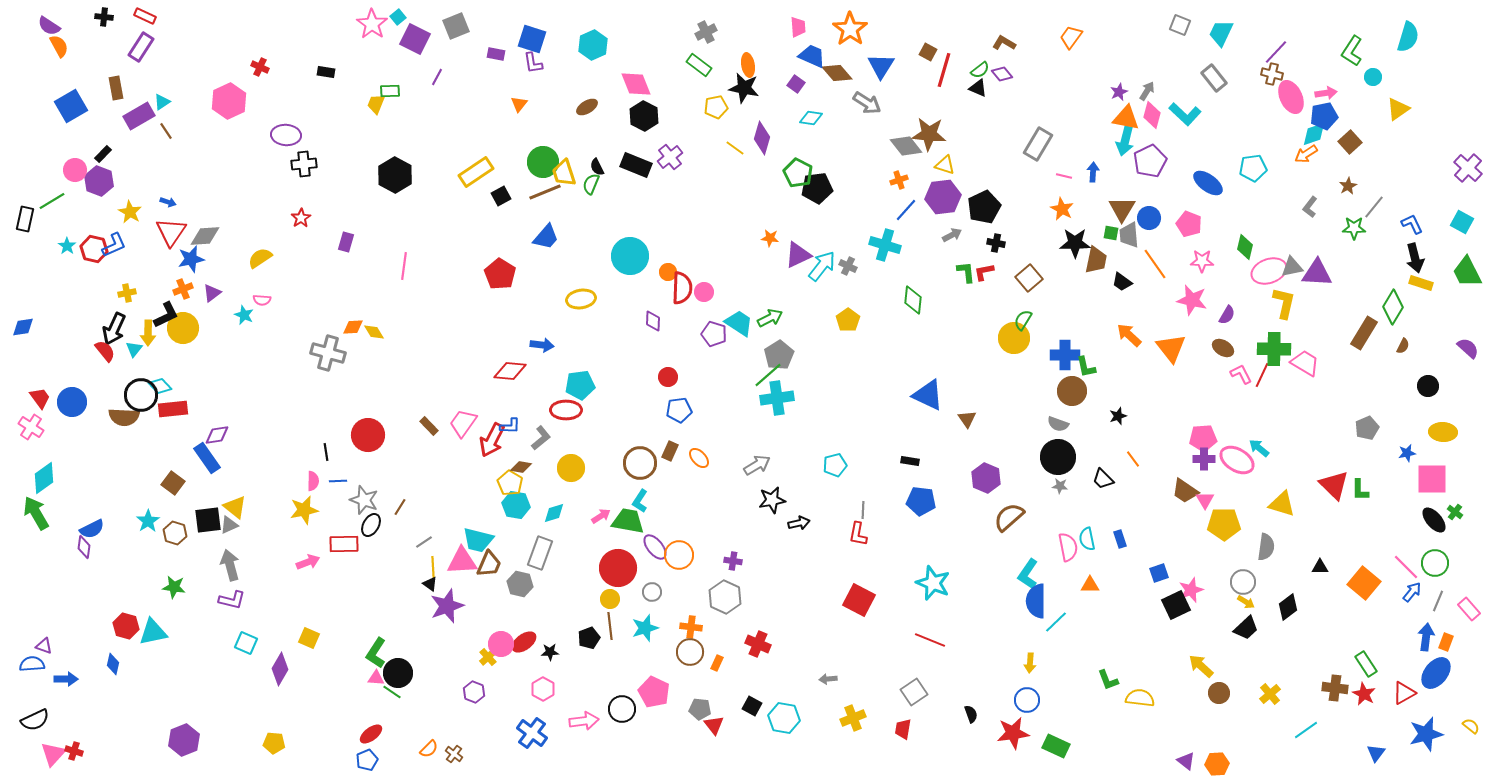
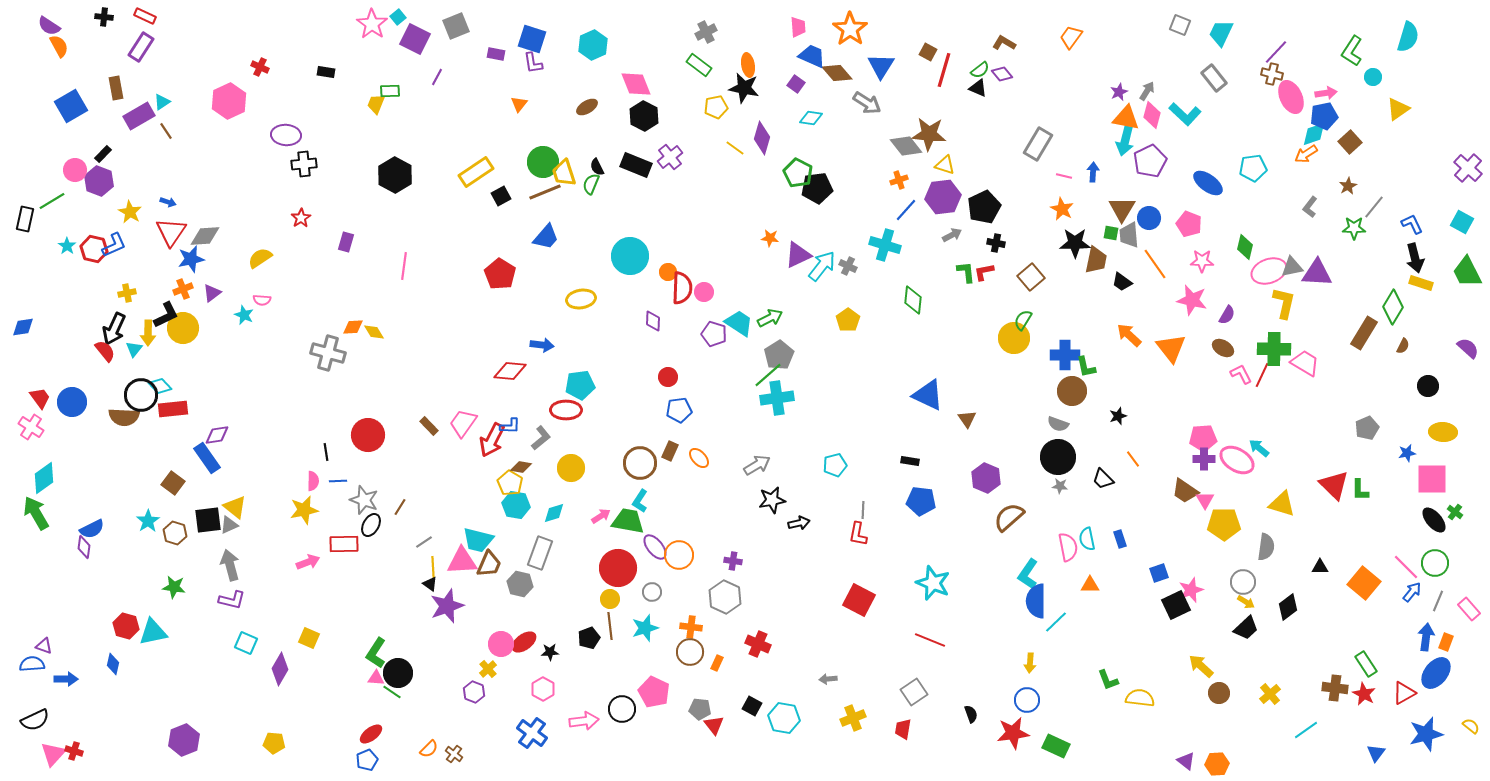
brown square at (1029, 278): moved 2 px right, 1 px up
yellow cross at (488, 657): moved 12 px down
